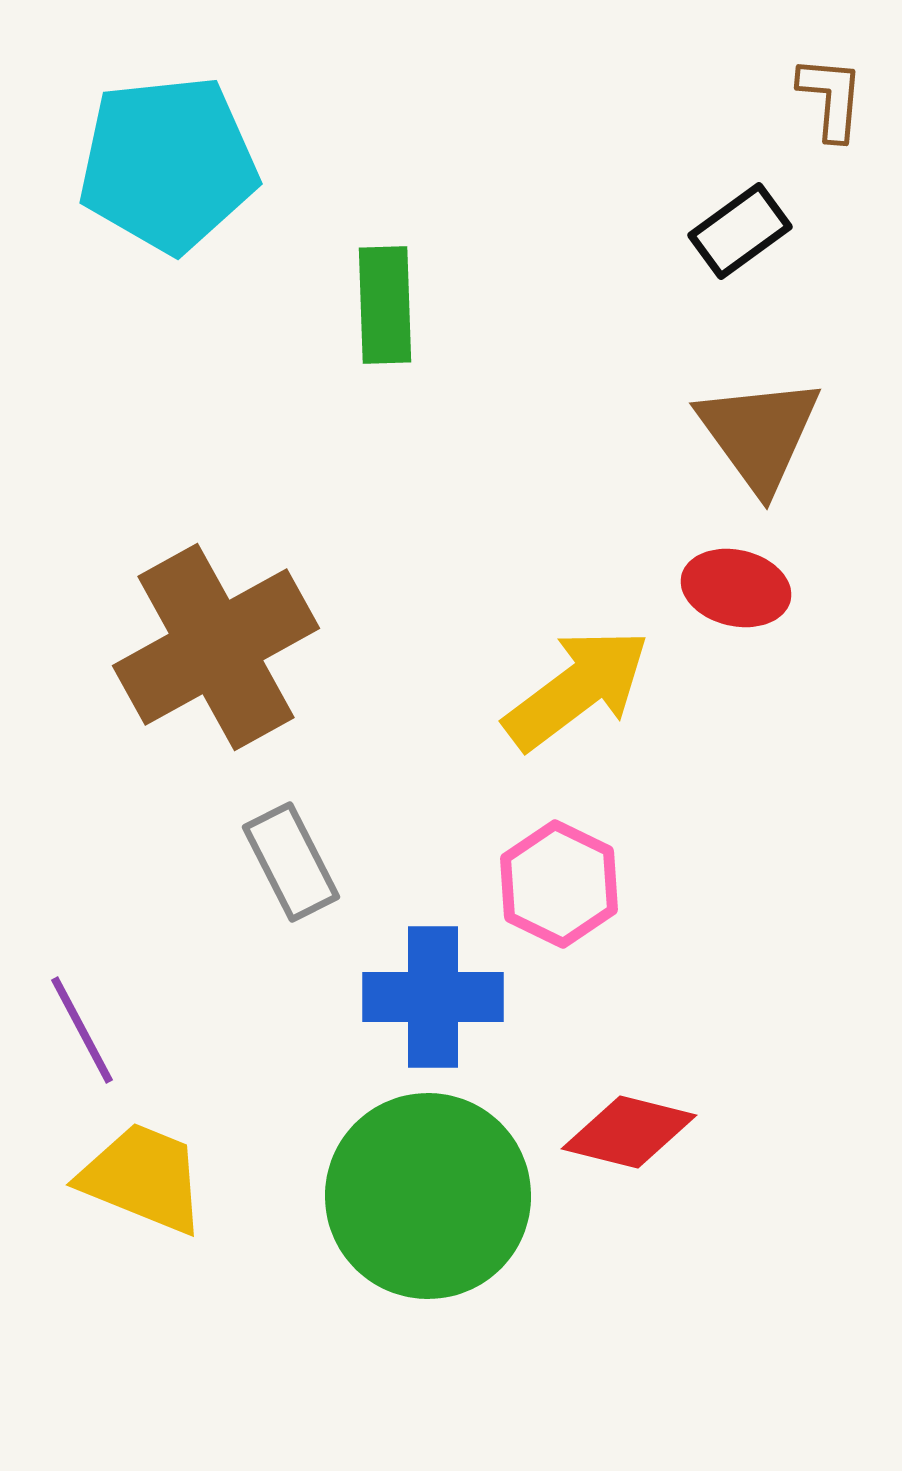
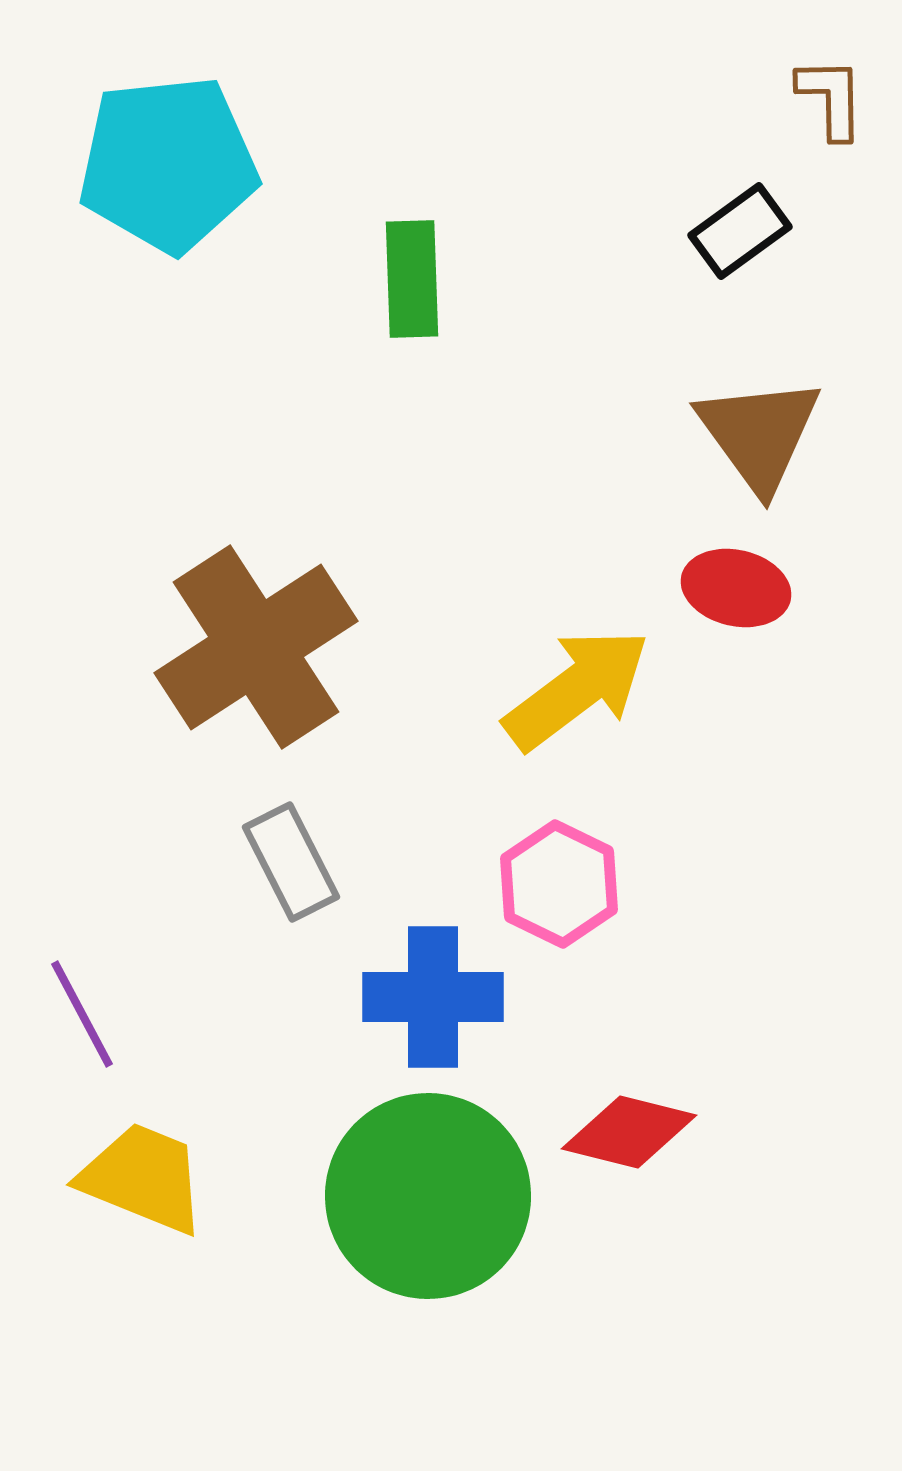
brown L-shape: rotated 6 degrees counterclockwise
green rectangle: moved 27 px right, 26 px up
brown cross: moved 40 px right; rotated 4 degrees counterclockwise
purple line: moved 16 px up
